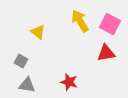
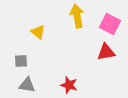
yellow arrow: moved 3 px left, 5 px up; rotated 20 degrees clockwise
red triangle: moved 1 px up
gray square: rotated 32 degrees counterclockwise
red star: moved 3 px down
